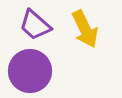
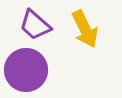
purple circle: moved 4 px left, 1 px up
